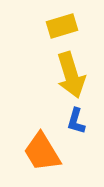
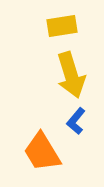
yellow rectangle: rotated 8 degrees clockwise
blue L-shape: rotated 24 degrees clockwise
